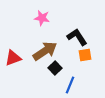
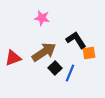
black L-shape: moved 1 px left, 3 px down
brown arrow: moved 1 px left, 1 px down
orange square: moved 4 px right, 2 px up
blue line: moved 12 px up
